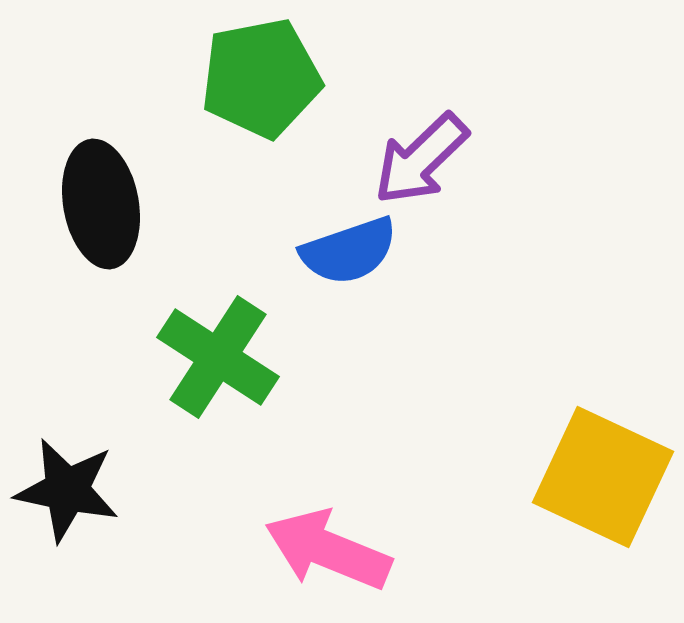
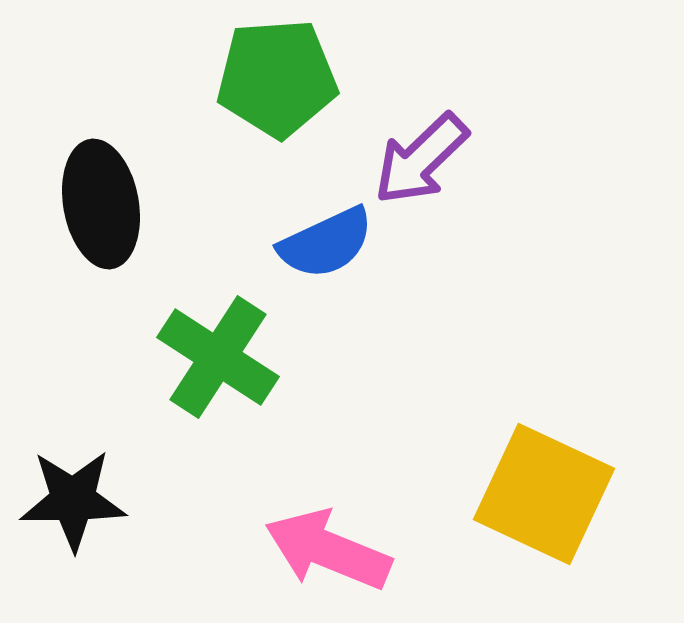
green pentagon: moved 16 px right; rotated 7 degrees clockwise
blue semicircle: moved 23 px left, 8 px up; rotated 6 degrees counterclockwise
yellow square: moved 59 px left, 17 px down
black star: moved 6 px right, 10 px down; rotated 12 degrees counterclockwise
